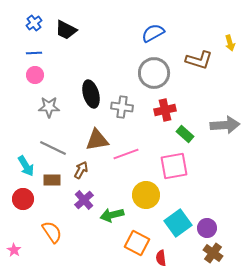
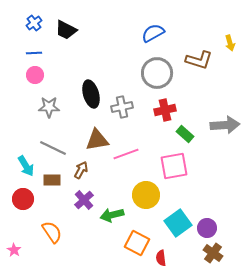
gray circle: moved 3 px right
gray cross: rotated 20 degrees counterclockwise
